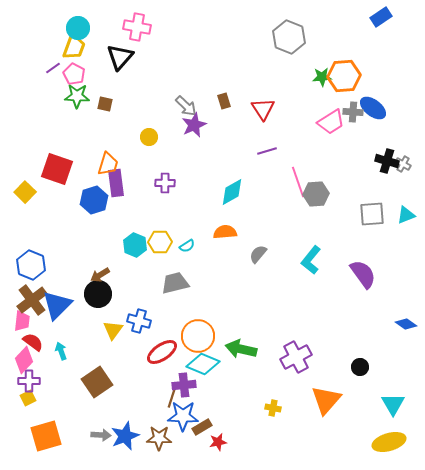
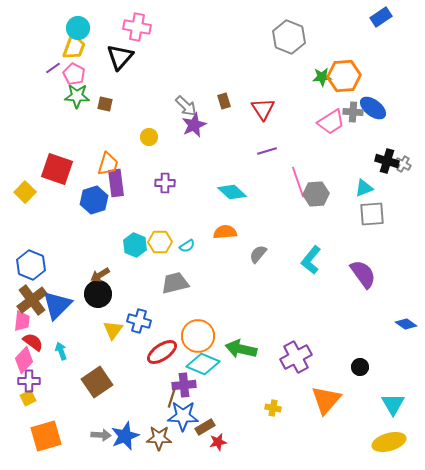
cyan diamond at (232, 192): rotated 72 degrees clockwise
cyan triangle at (406, 215): moved 42 px left, 27 px up
brown rectangle at (202, 427): moved 3 px right
